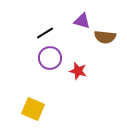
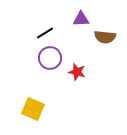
purple triangle: moved 1 px left, 2 px up; rotated 18 degrees counterclockwise
red star: moved 1 px left, 1 px down
